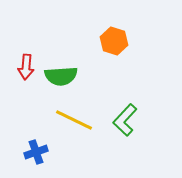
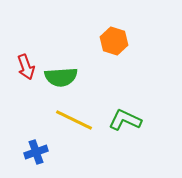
red arrow: rotated 25 degrees counterclockwise
green semicircle: moved 1 px down
green L-shape: rotated 72 degrees clockwise
